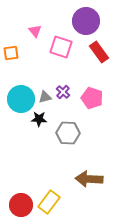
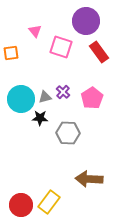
pink pentagon: rotated 20 degrees clockwise
black star: moved 1 px right, 1 px up
